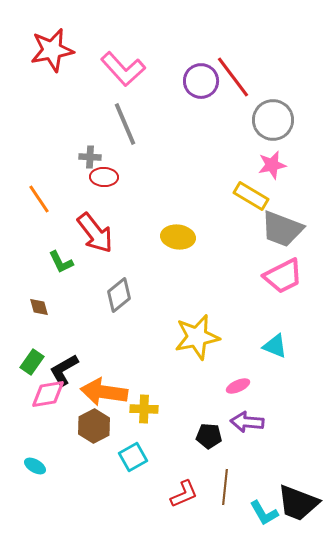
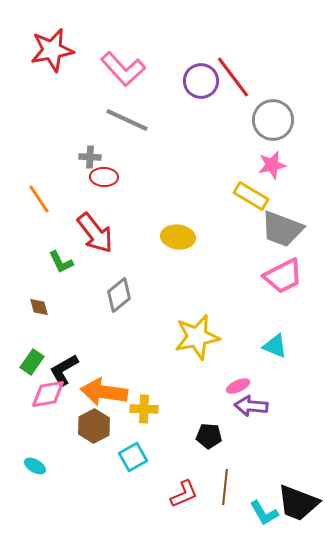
gray line: moved 2 px right, 4 px up; rotated 42 degrees counterclockwise
purple arrow: moved 4 px right, 16 px up
